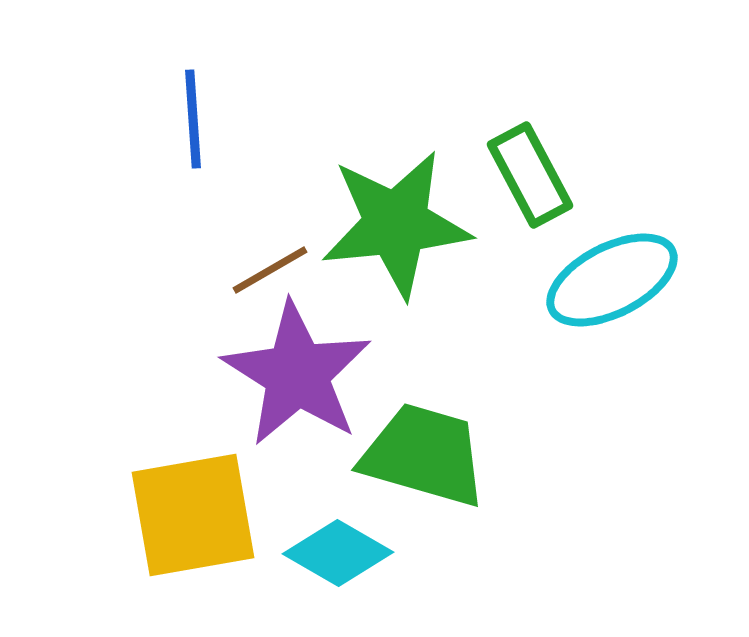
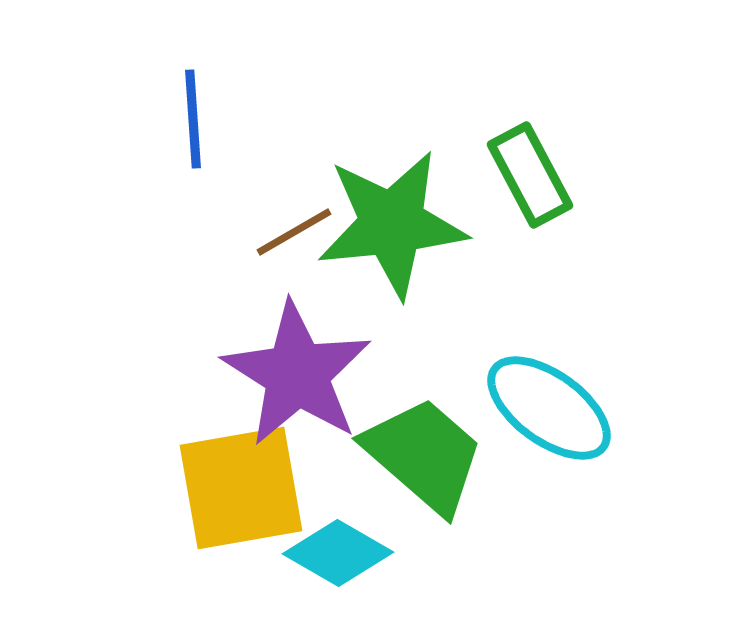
green star: moved 4 px left
brown line: moved 24 px right, 38 px up
cyan ellipse: moved 63 px left, 128 px down; rotated 63 degrees clockwise
green trapezoid: rotated 25 degrees clockwise
yellow square: moved 48 px right, 27 px up
